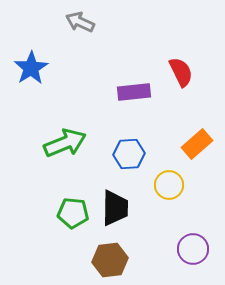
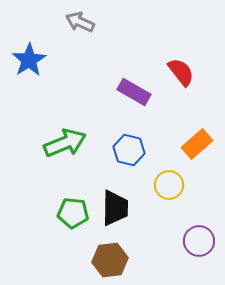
blue star: moved 2 px left, 8 px up
red semicircle: rotated 12 degrees counterclockwise
purple rectangle: rotated 36 degrees clockwise
blue hexagon: moved 4 px up; rotated 16 degrees clockwise
purple circle: moved 6 px right, 8 px up
